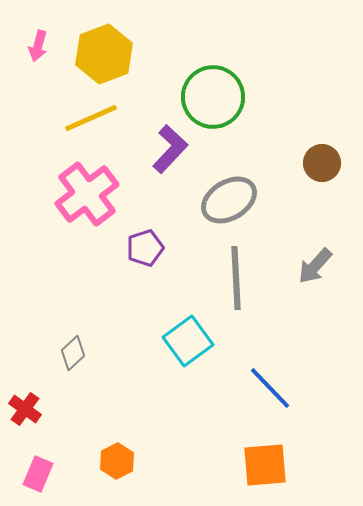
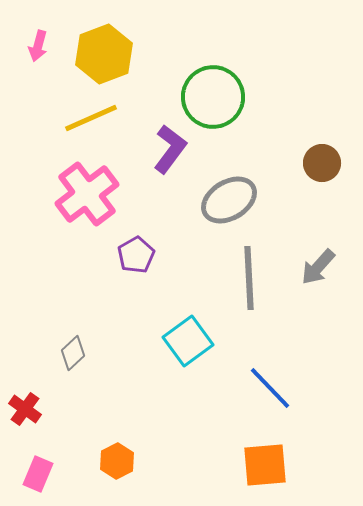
purple L-shape: rotated 6 degrees counterclockwise
purple pentagon: moved 9 px left, 7 px down; rotated 12 degrees counterclockwise
gray arrow: moved 3 px right, 1 px down
gray line: moved 13 px right
